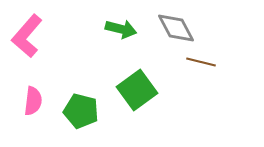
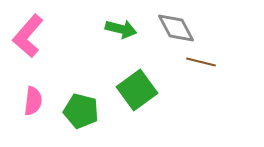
pink L-shape: moved 1 px right
